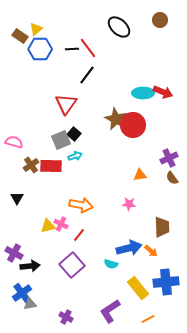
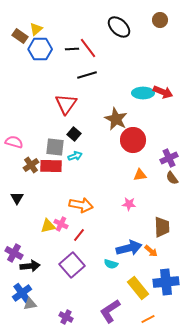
black line at (87, 75): rotated 36 degrees clockwise
red circle at (133, 125): moved 15 px down
gray square at (61, 140): moved 6 px left, 7 px down; rotated 30 degrees clockwise
